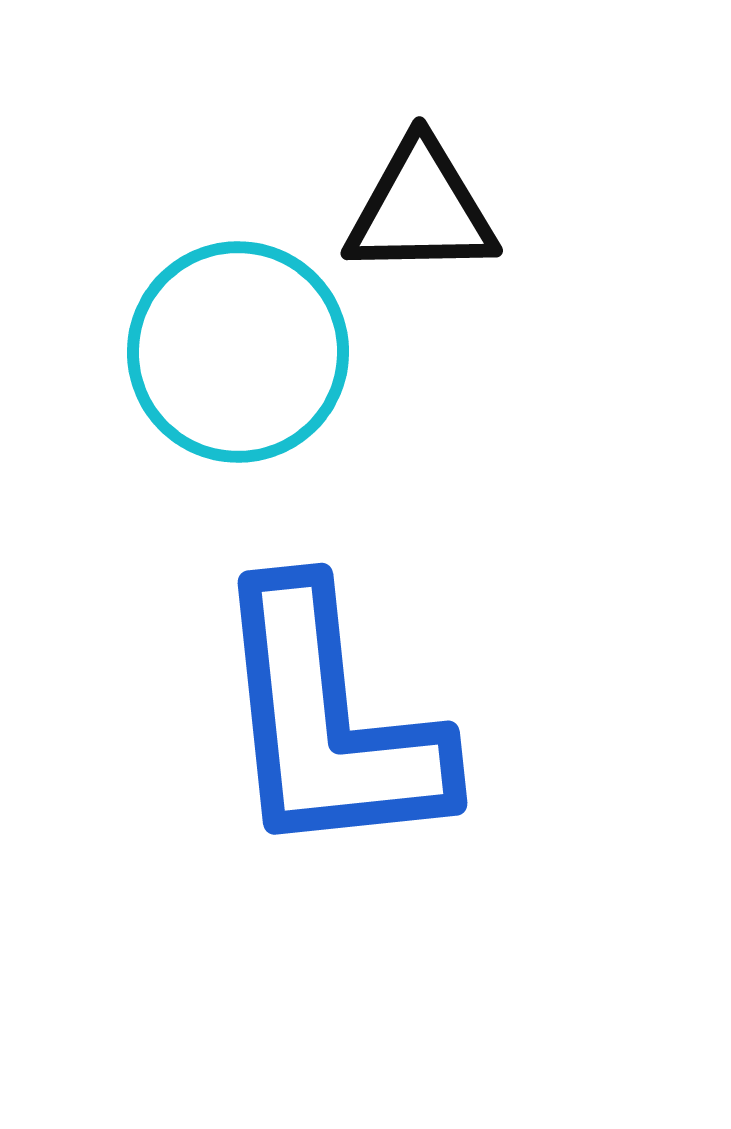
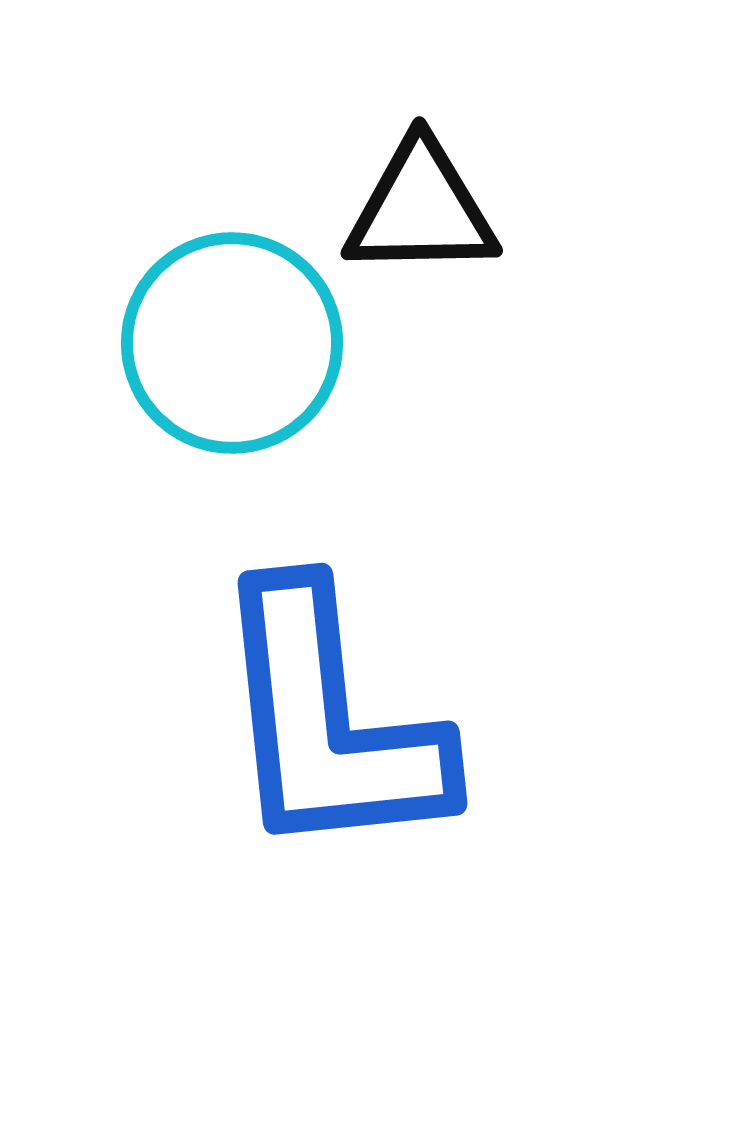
cyan circle: moved 6 px left, 9 px up
